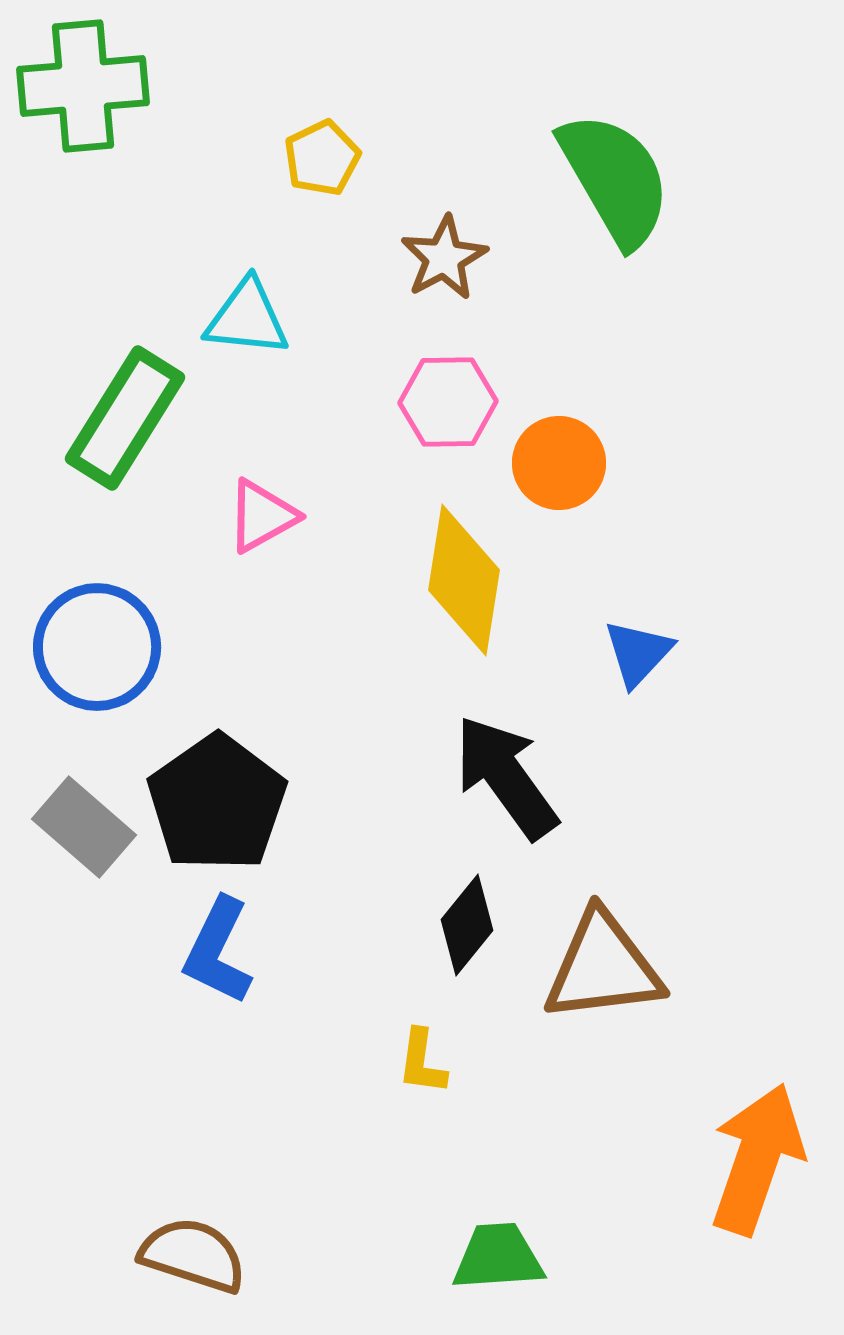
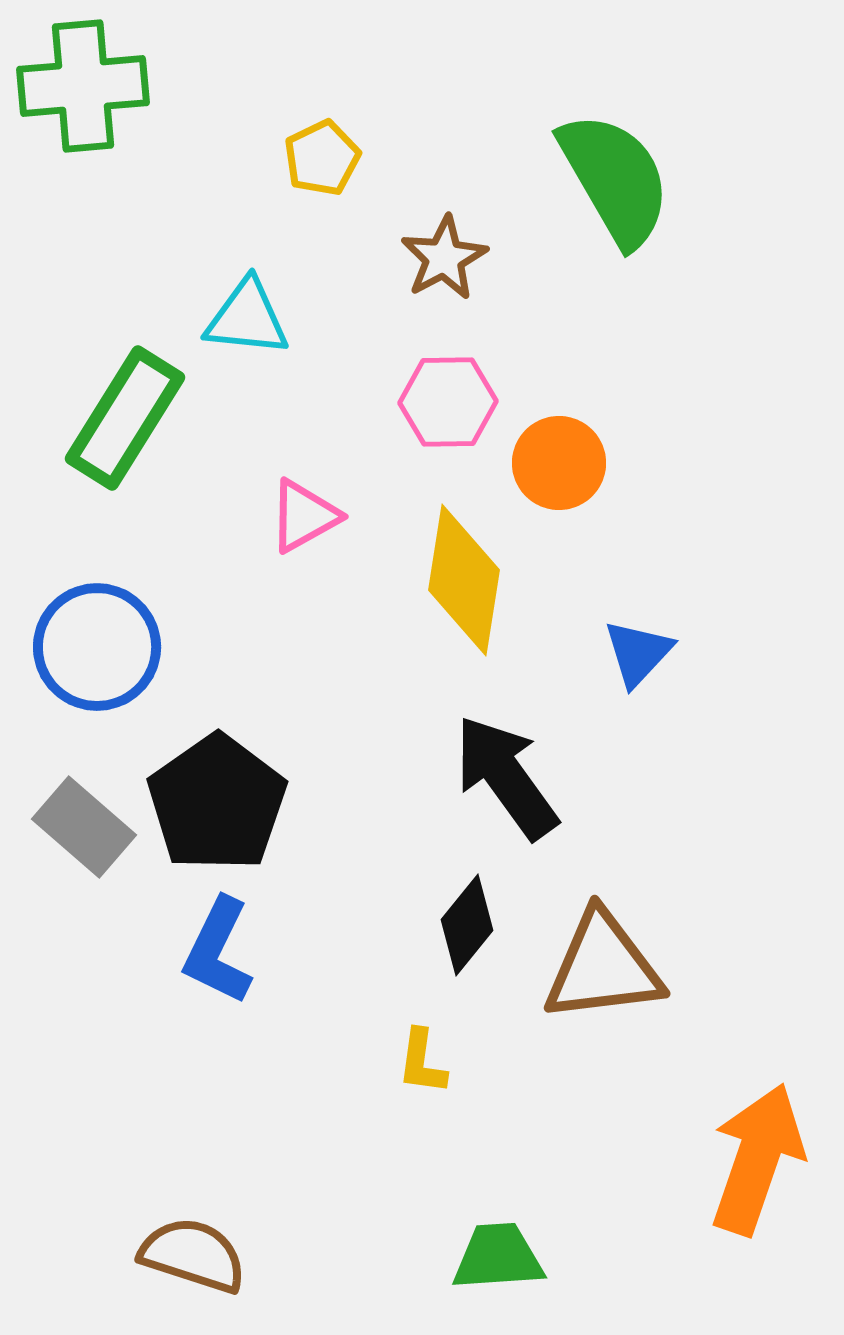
pink triangle: moved 42 px right
